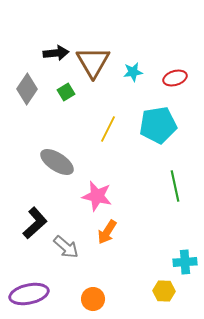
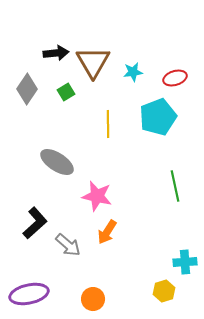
cyan pentagon: moved 8 px up; rotated 12 degrees counterclockwise
yellow line: moved 5 px up; rotated 28 degrees counterclockwise
gray arrow: moved 2 px right, 2 px up
yellow hexagon: rotated 20 degrees counterclockwise
